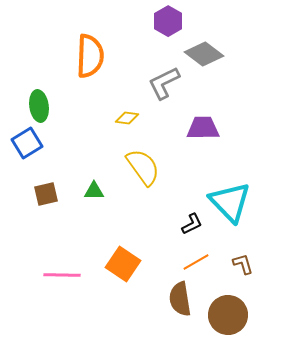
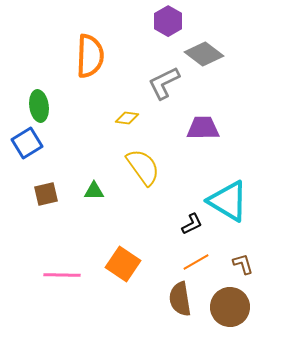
cyan triangle: moved 2 px left, 1 px up; rotated 15 degrees counterclockwise
brown circle: moved 2 px right, 8 px up
